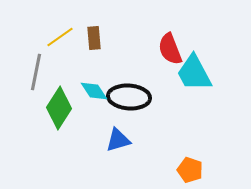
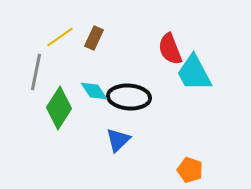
brown rectangle: rotated 30 degrees clockwise
blue triangle: rotated 28 degrees counterclockwise
